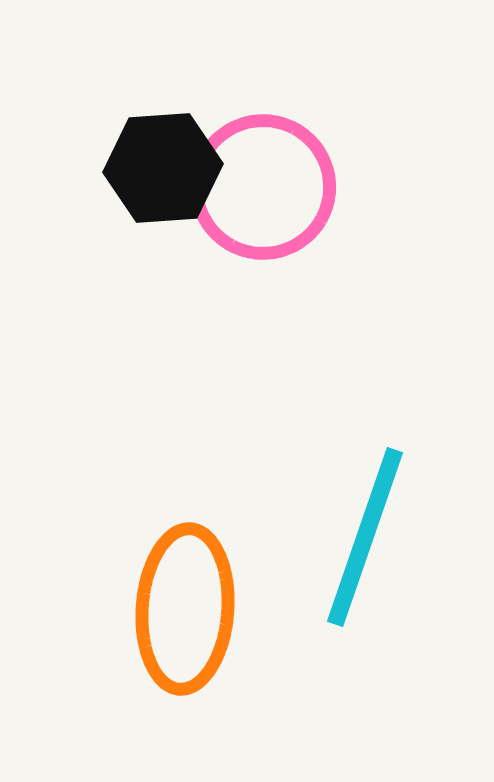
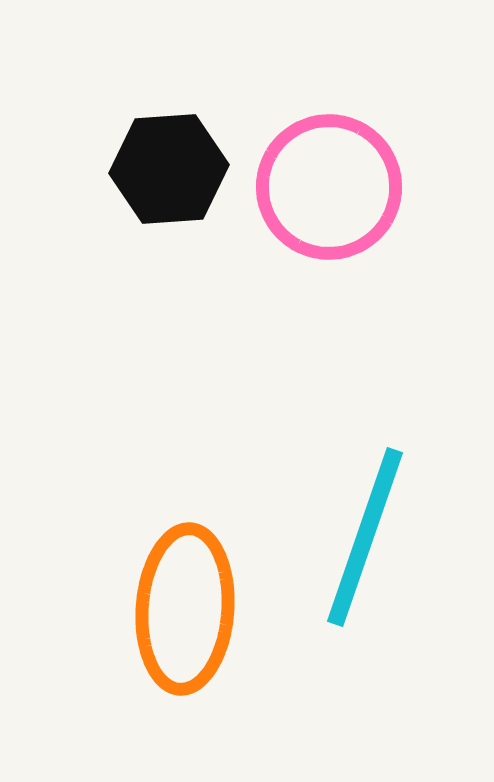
black hexagon: moved 6 px right, 1 px down
pink circle: moved 66 px right
